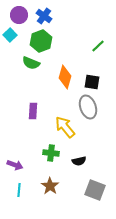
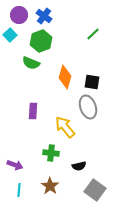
green line: moved 5 px left, 12 px up
black semicircle: moved 5 px down
gray square: rotated 15 degrees clockwise
